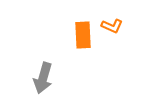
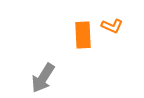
gray arrow: rotated 16 degrees clockwise
